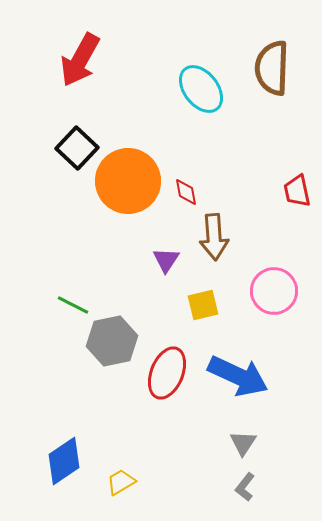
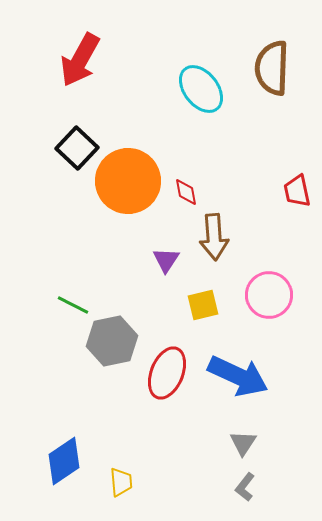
pink circle: moved 5 px left, 4 px down
yellow trapezoid: rotated 116 degrees clockwise
